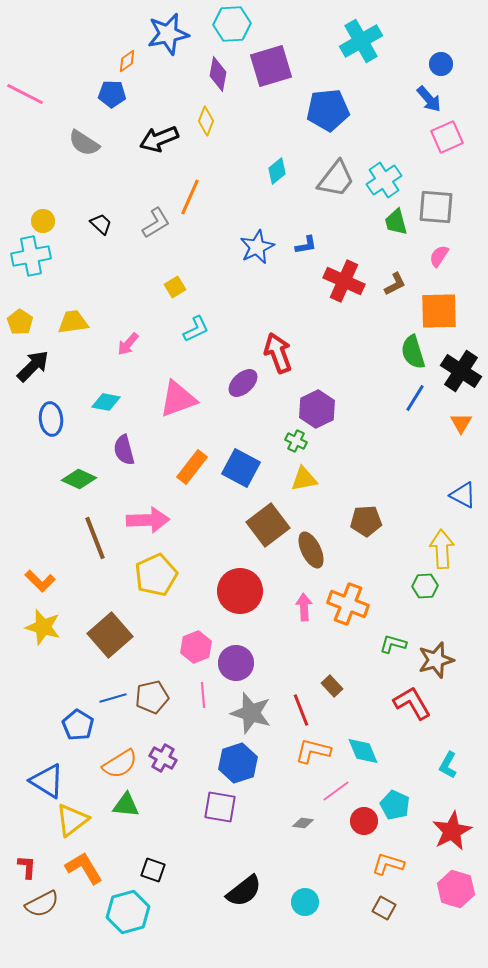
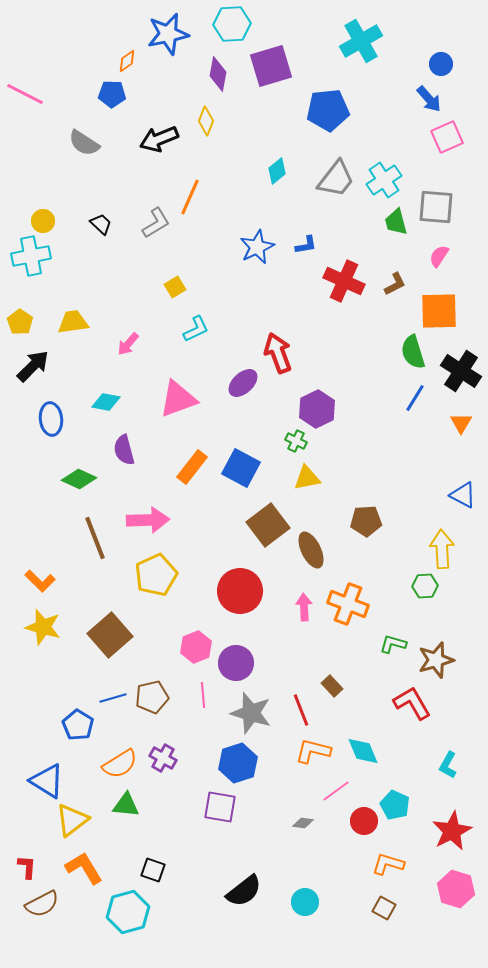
yellow triangle at (304, 479): moved 3 px right, 1 px up
